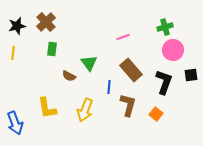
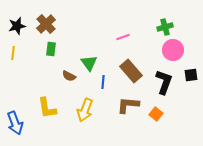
brown cross: moved 2 px down
green rectangle: moved 1 px left
brown rectangle: moved 1 px down
blue line: moved 6 px left, 5 px up
brown L-shape: rotated 100 degrees counterclockwise
